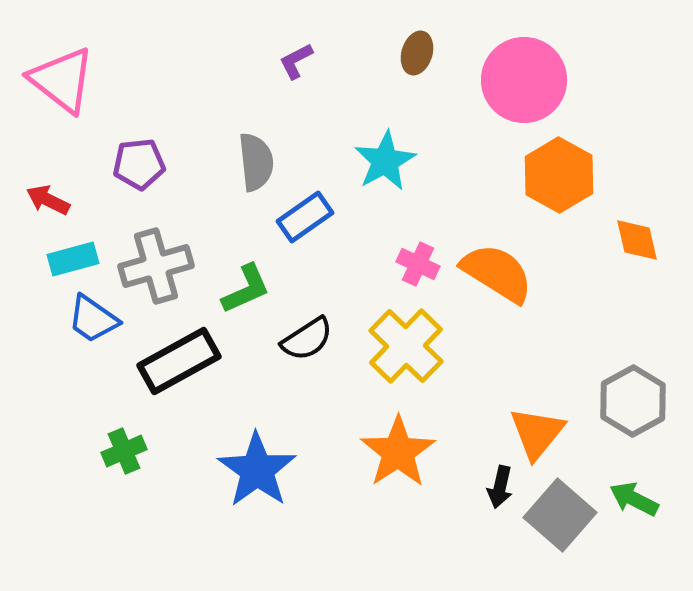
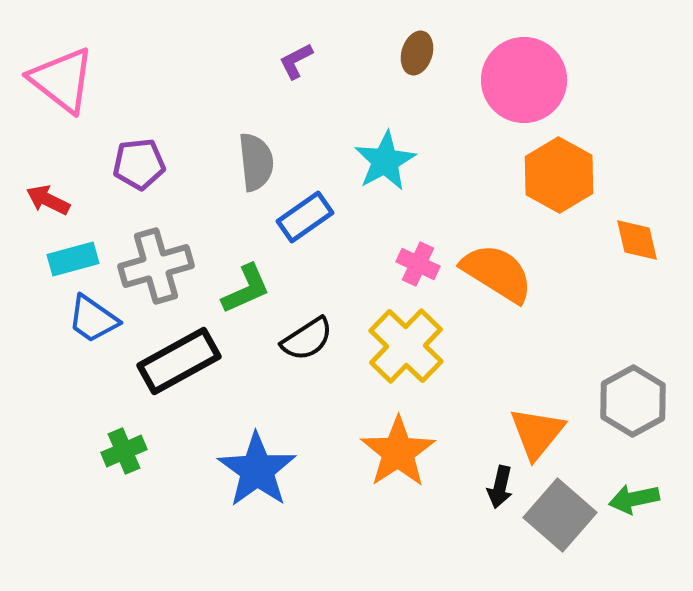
green arrow: rotated 39 degrees counterclockwise
